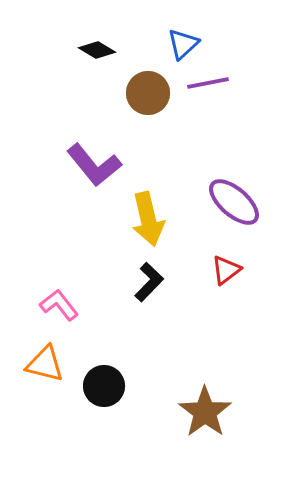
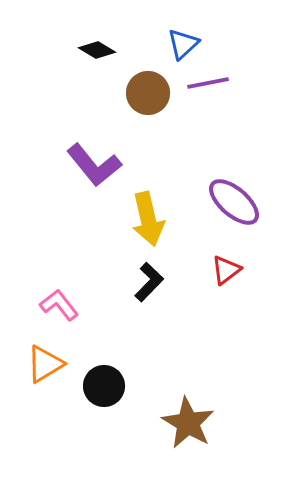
orange triangle: rotated 45 degrees counterclockwise
brown star: moved 17 px left, 11 px down; rotated 6 degrees counterclockwise
